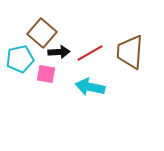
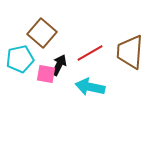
black arrow: moved 13 px down; rotated 60 degrees counterclockwise
